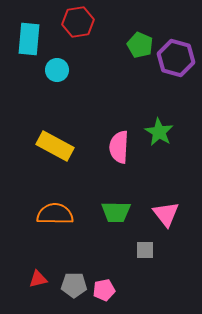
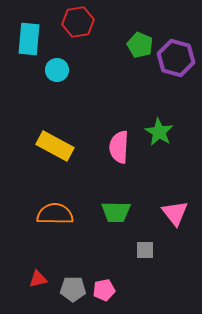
pink triangle: moved 9 px right, 1 px up
gray pentagon: moved 1 px left, 4 px down
